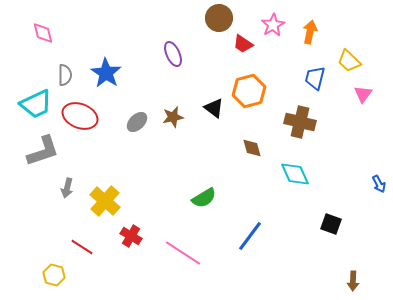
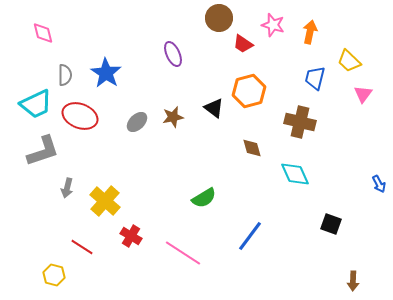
pink star: rotated 25 degrees counterclockwise
